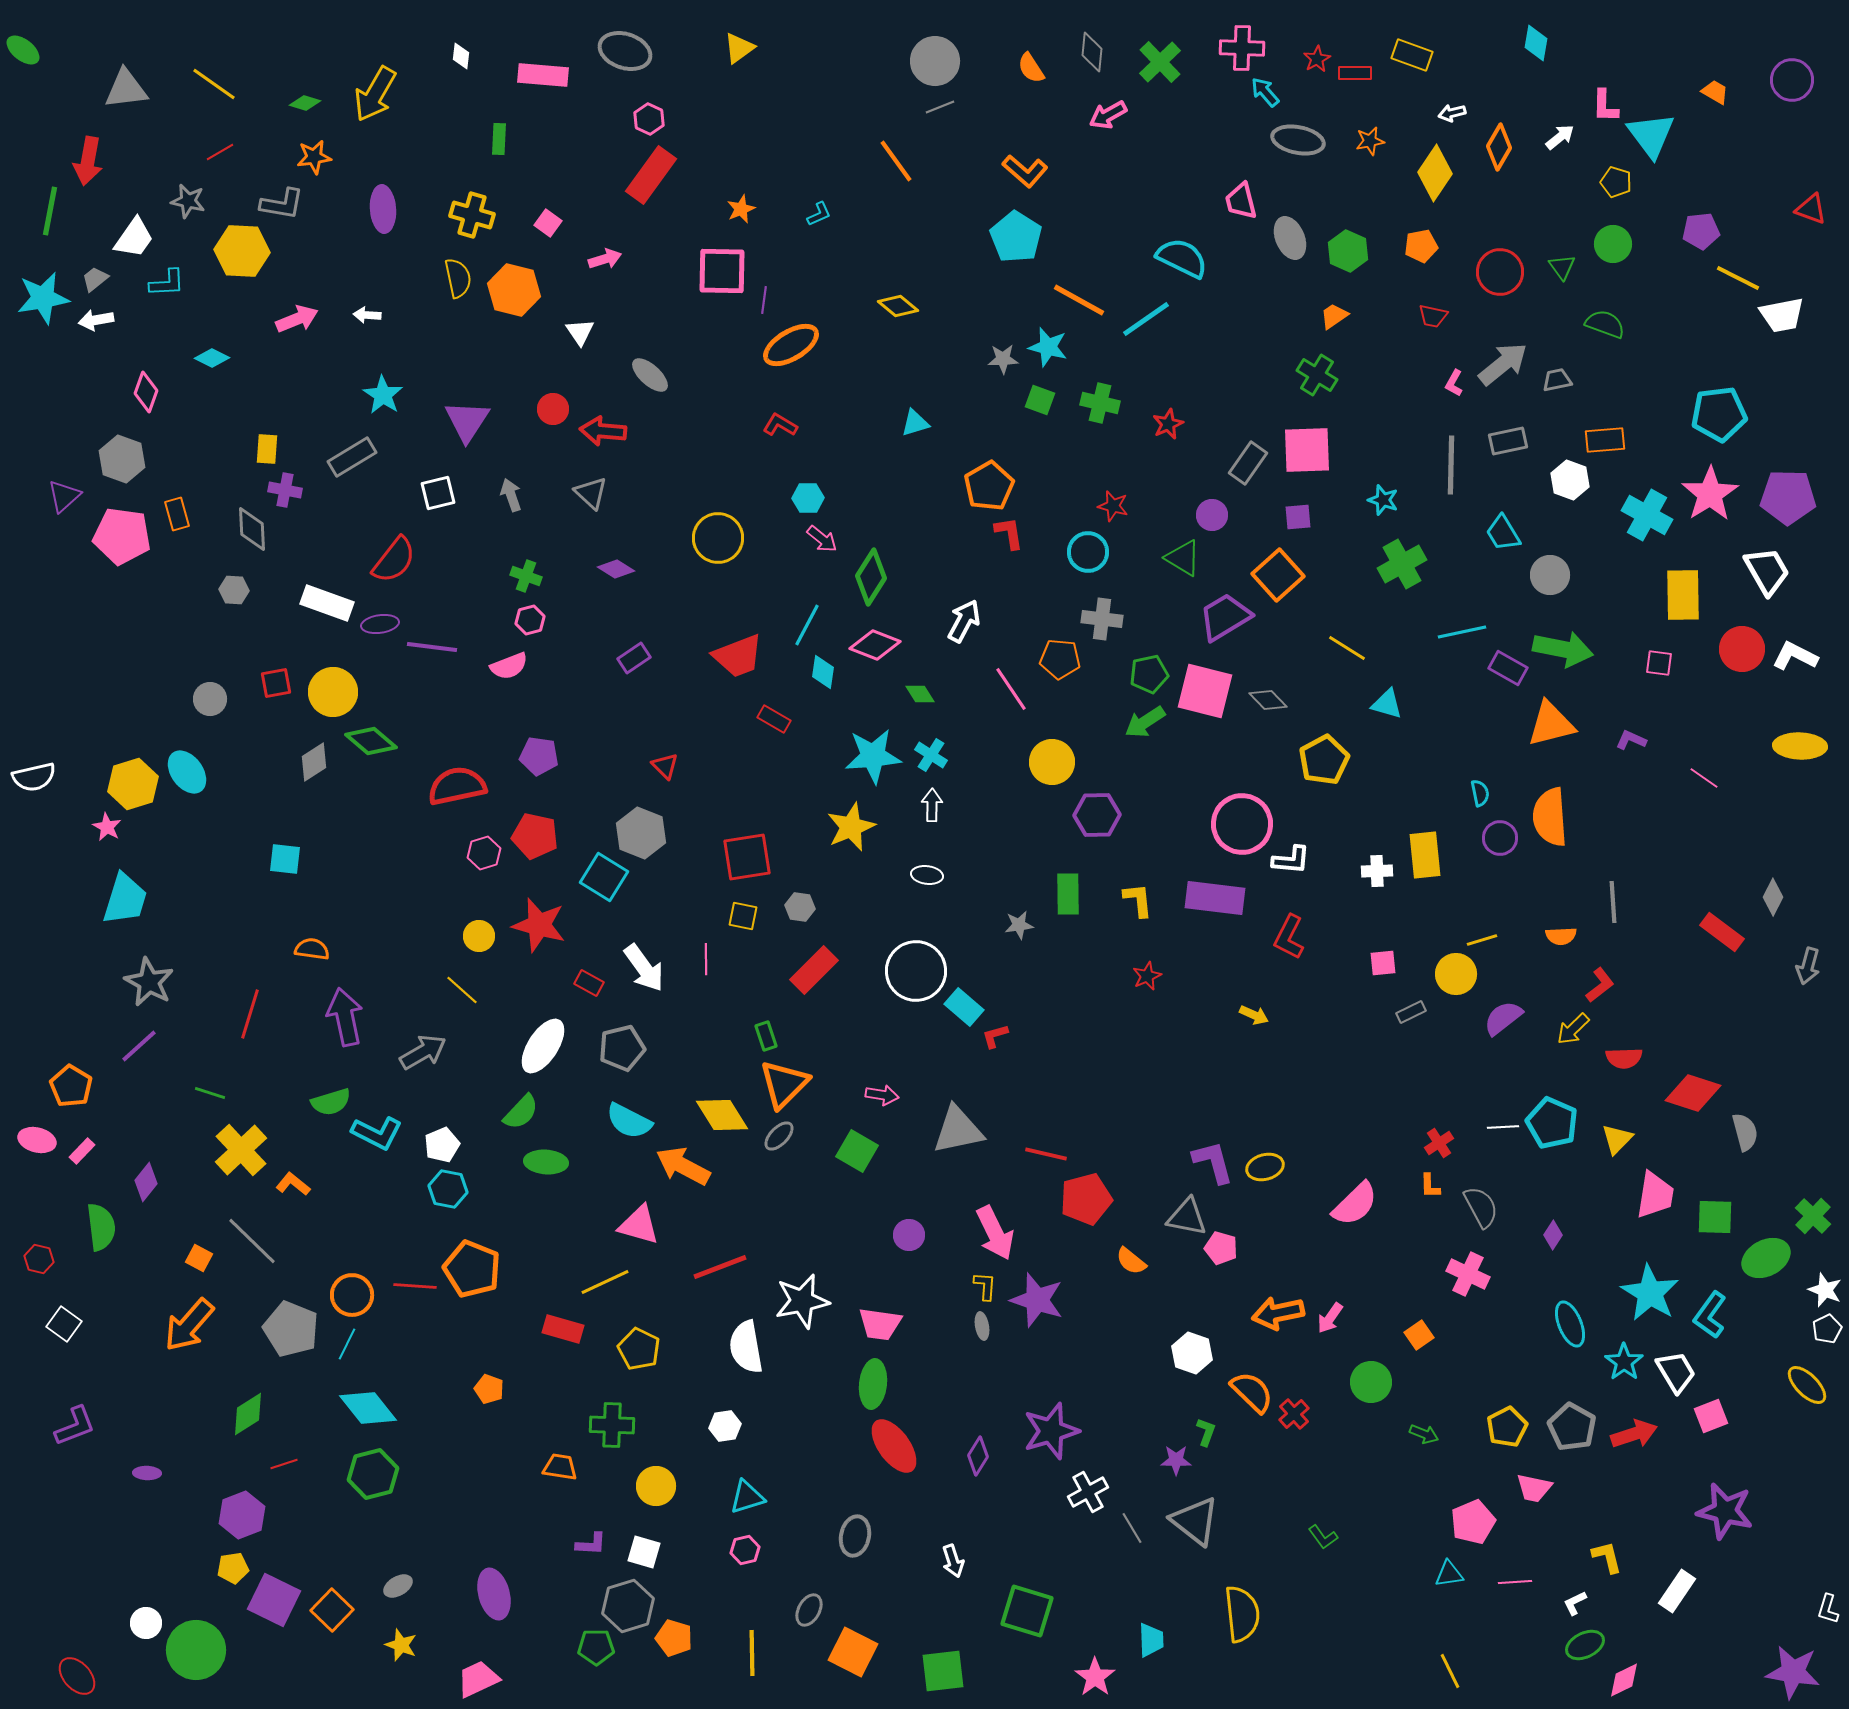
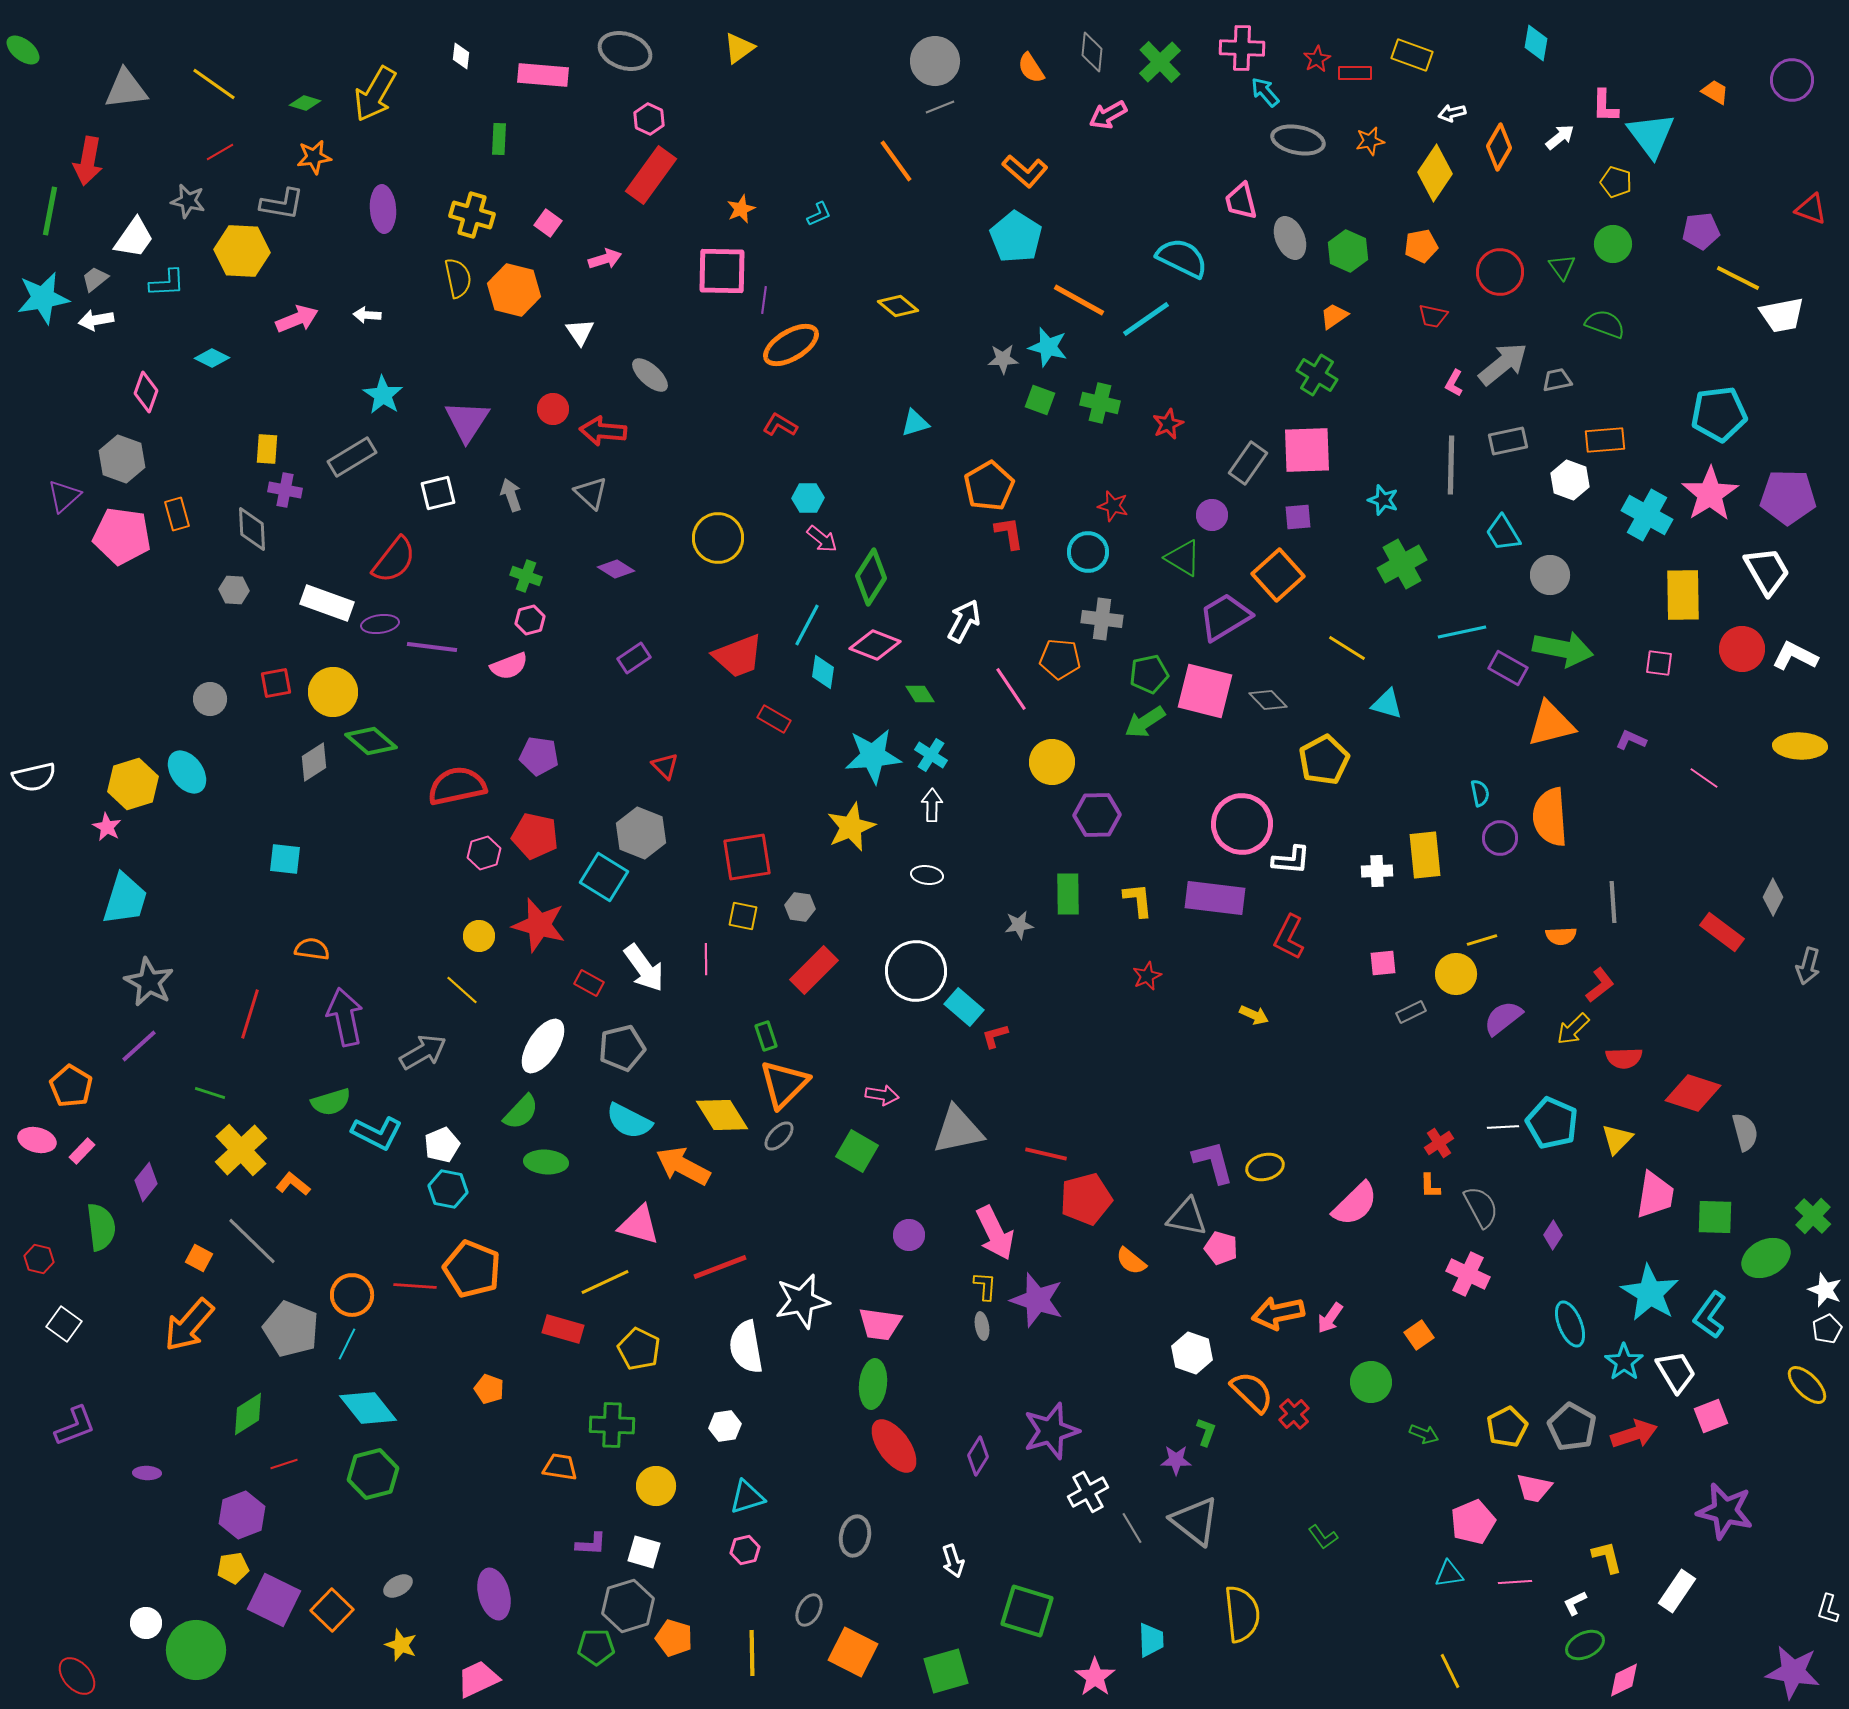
green square at (943, 1671): moved 3 px right; rotated 9 degrees counterclockwise
